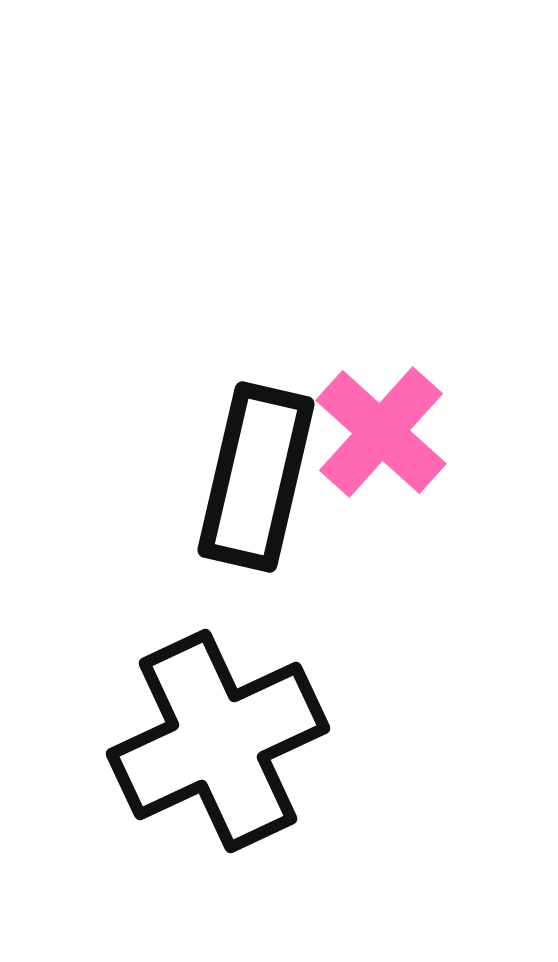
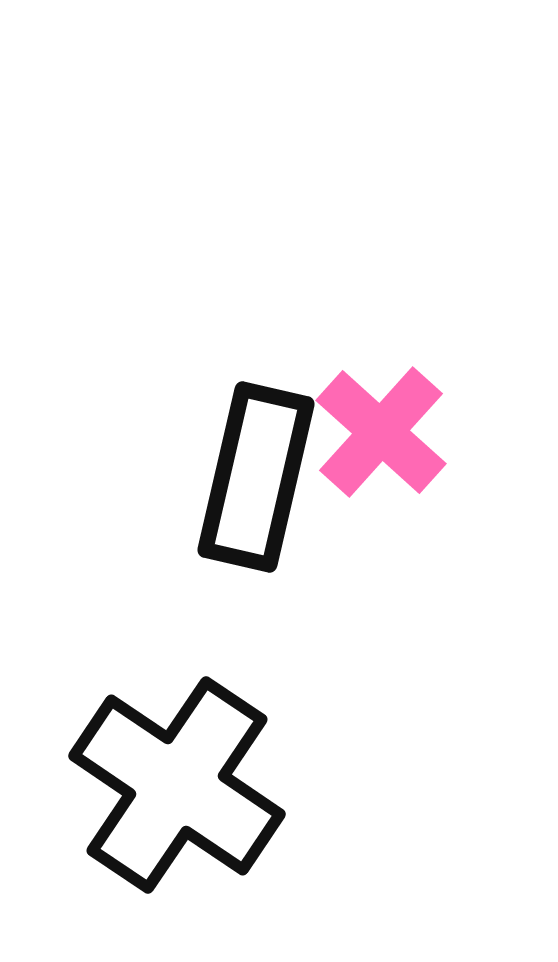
black cross: moved 41 px left, 44 px down; rotated 31 degrees counterclockwise
